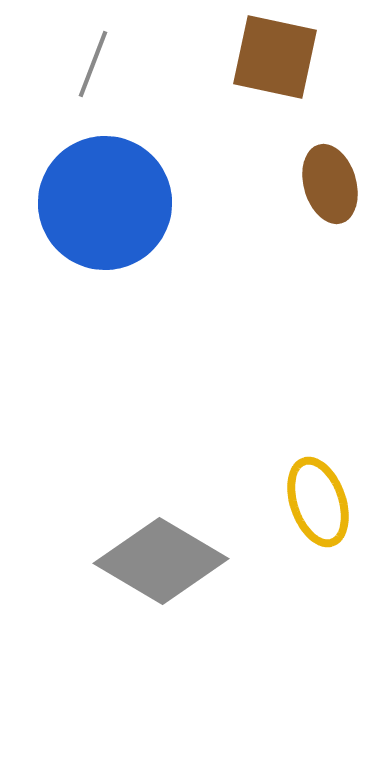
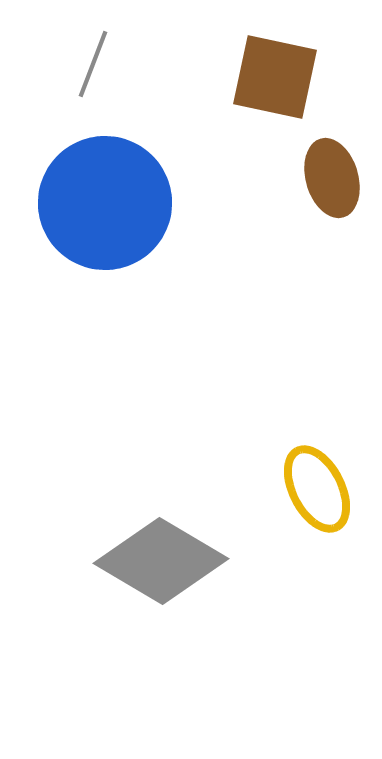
brown square: moved 20 px down
brown ellipse: moved 2 px right, 6 px up
yellow ellipse: moved 1 px left, 13 px up; rotated 8 degrees counterclockwise
